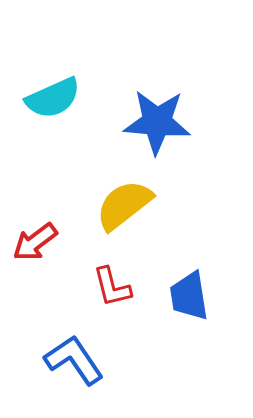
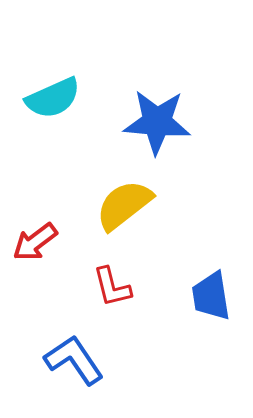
blue trapezoid: moved 22 px right
